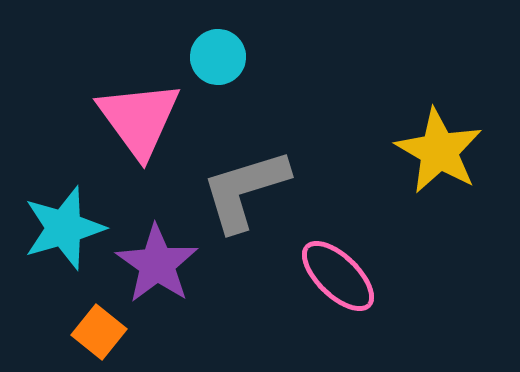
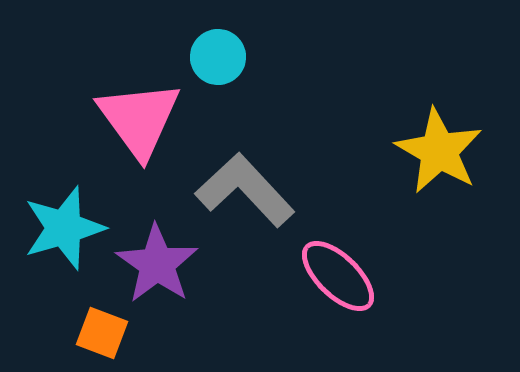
gray L-shape: rotated 64 degrees clockwise
orange square: moved 3 px right, 1 px down; rotated 18 degrees counterclockwise
